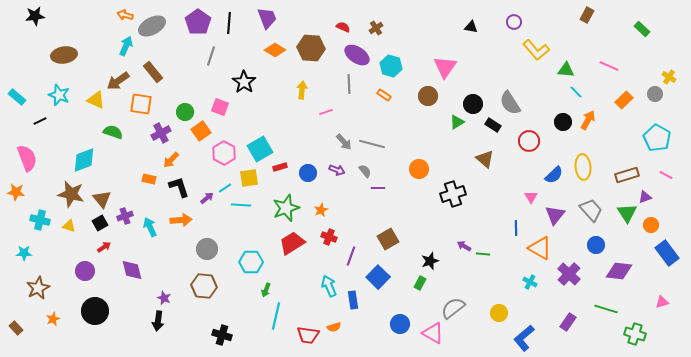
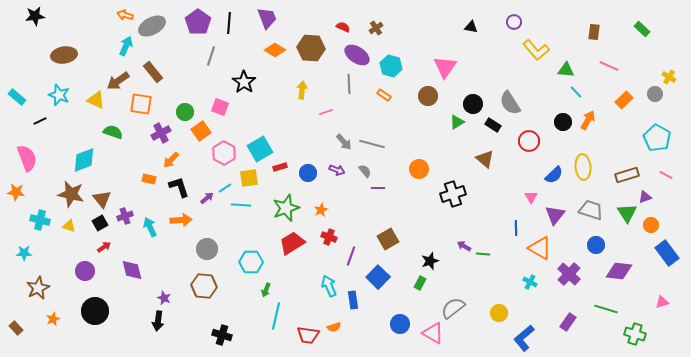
brown rectangle at (587, 15): moved 7 px right, 17 px down; rotated 21 degrees counterclockwise
gray trapezoid at (591, 210): rotated 30 degrees counterclockwise
